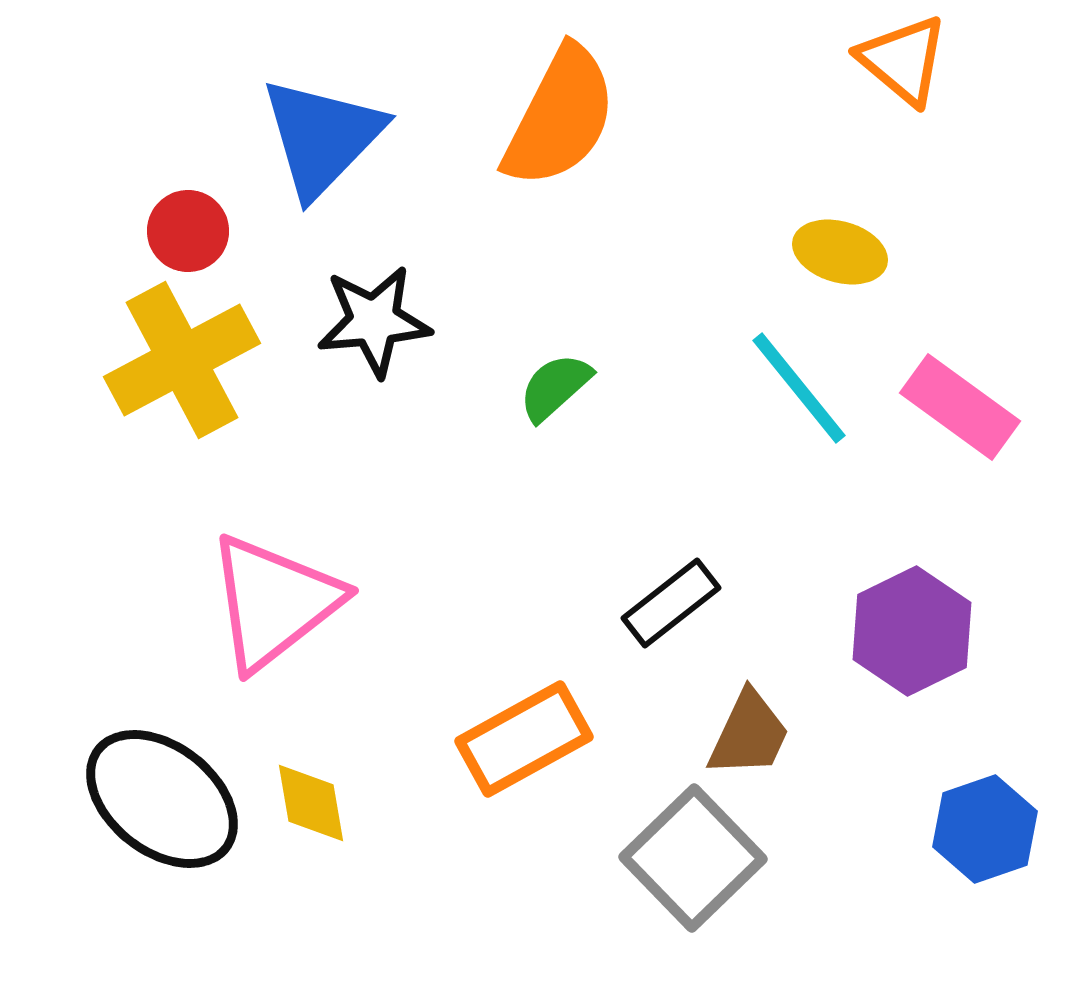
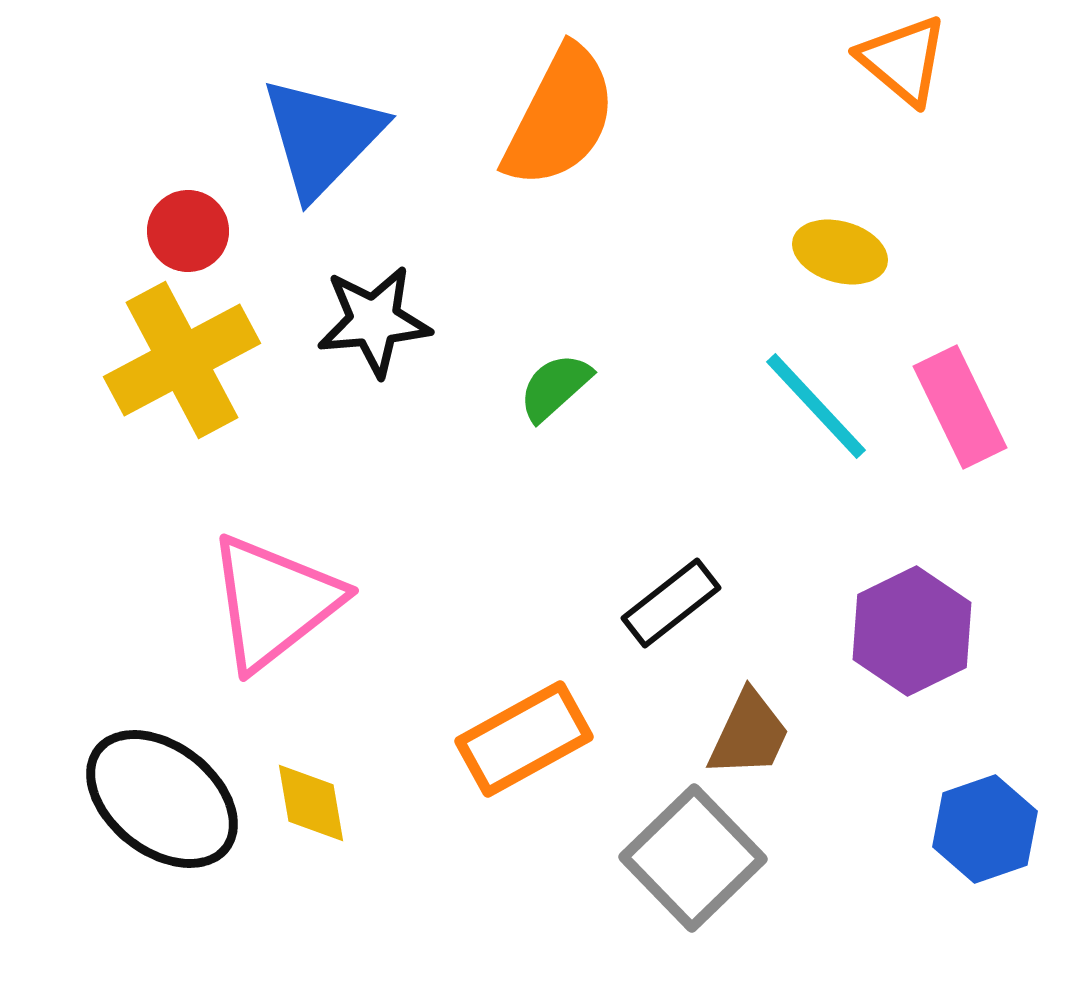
cyan line: moved 17 px right, 18 px down; rotated 4 degrees counterclockwise
pink rectangle: rotated 28 degrees clockwise
